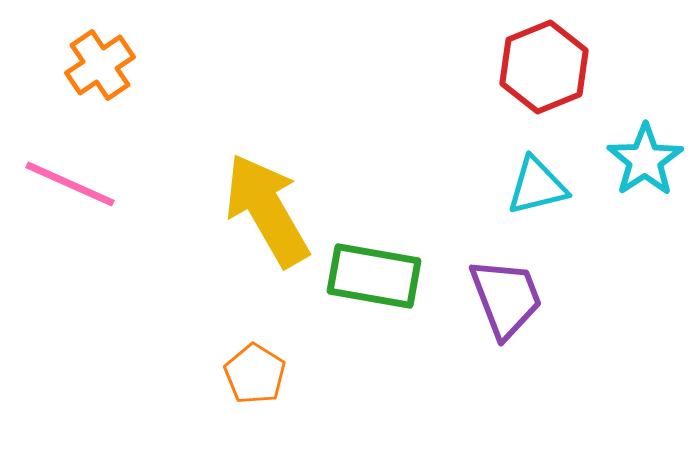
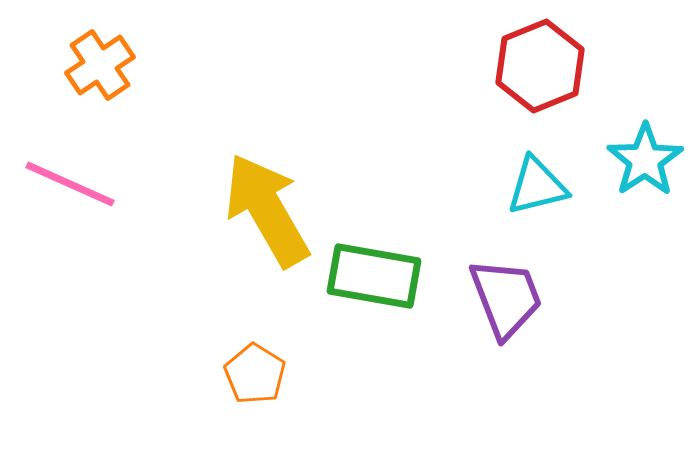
red hexagon: moved 4 px left, 1 px up
